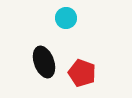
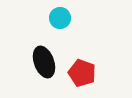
cyan circle: moved 6 px left
